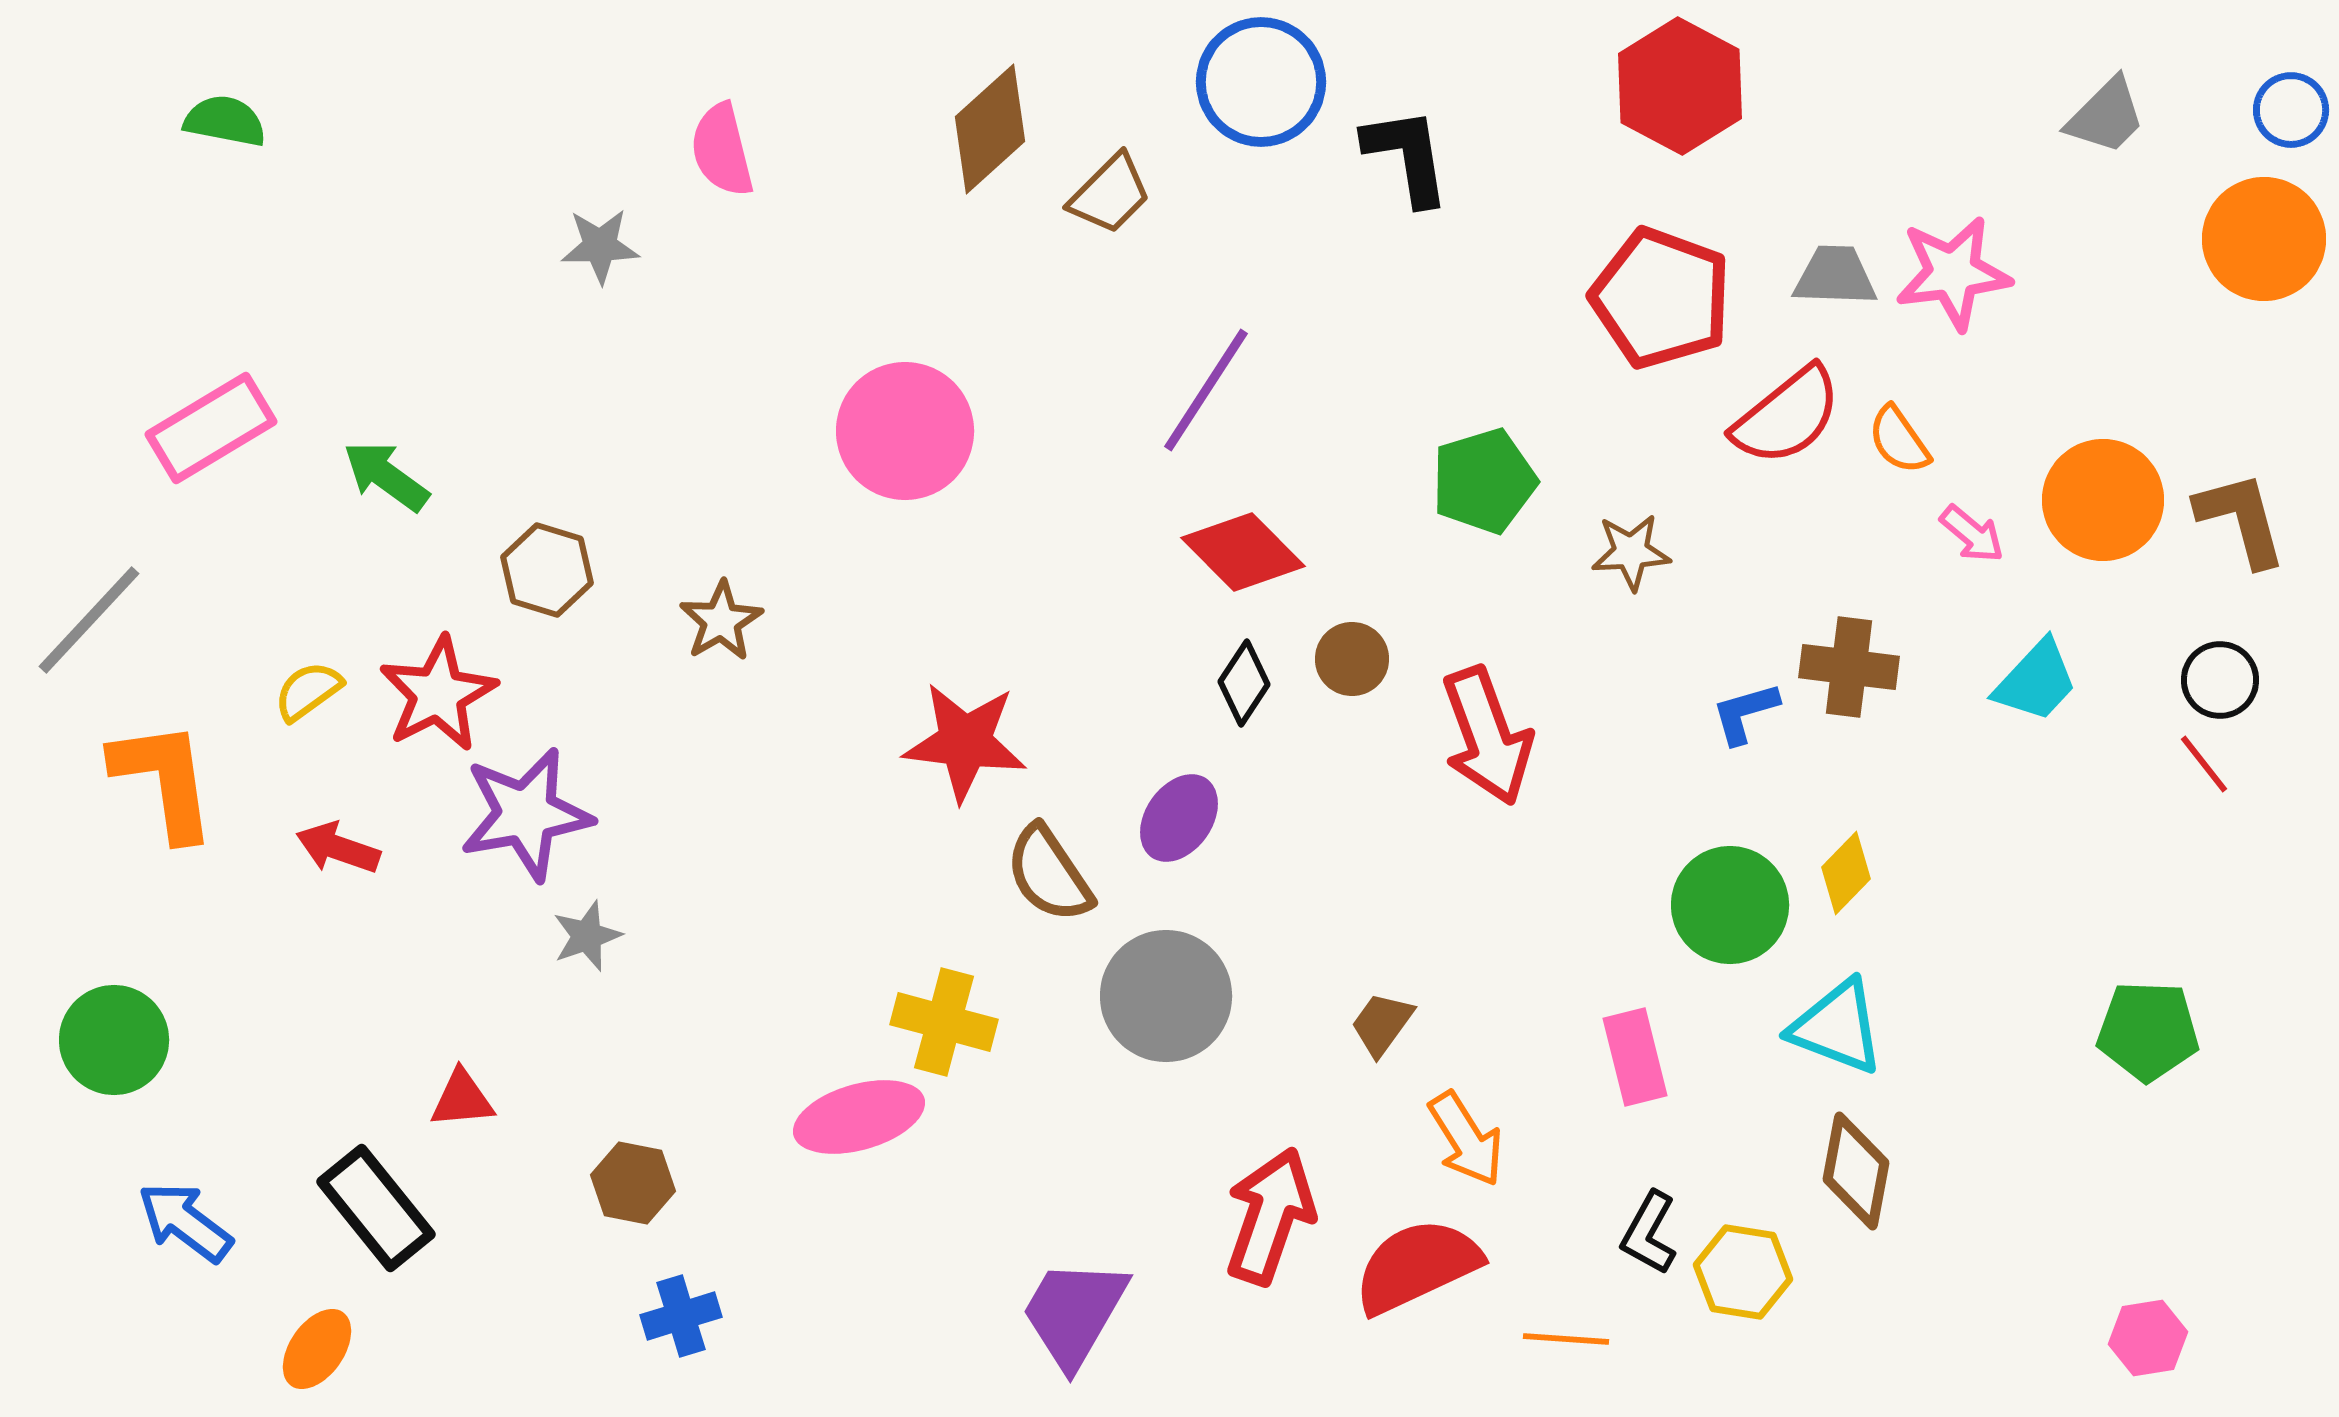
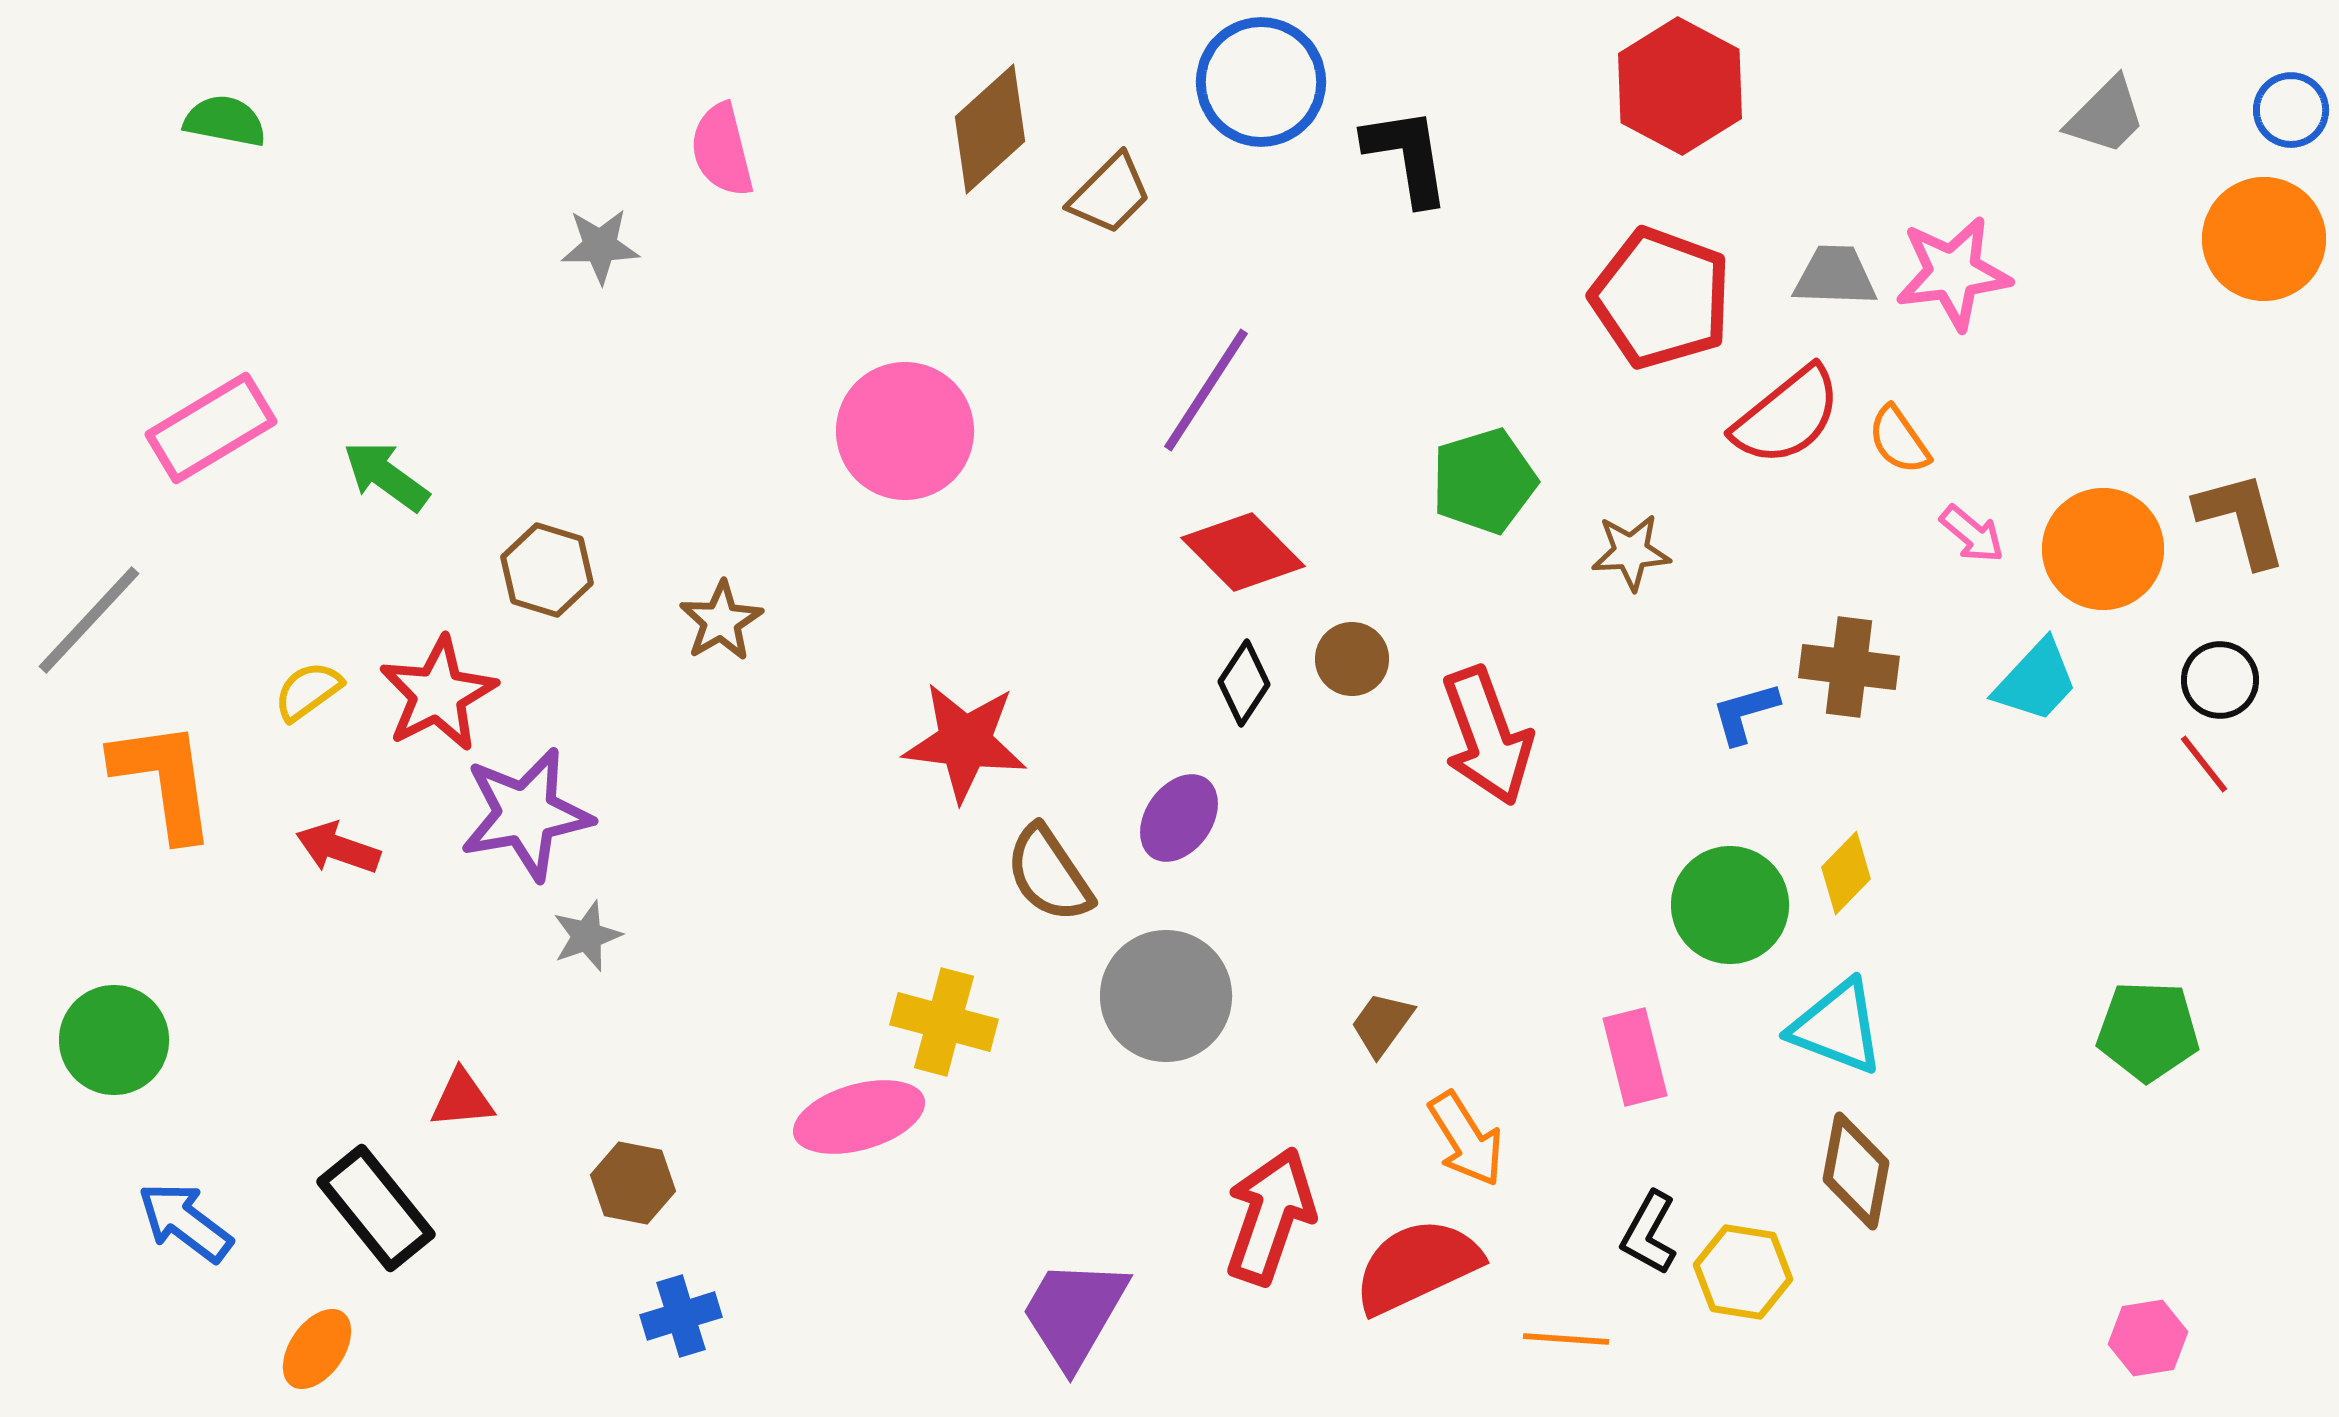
orange circle at (2103, 500): moved 49 px down
